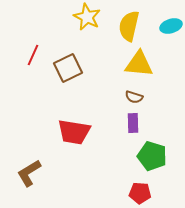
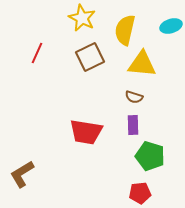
yellow star: moved 5 px left, 1 px down
yellow semicircle: moved 4 px left, 4 px down
red line: moved 4 px right, 2 px up
yellow triangle: moved 3 px right
brown square: moved 22 px right, 11 px up
purple rectangle: moved 2 px down
red trapezoid: moved 12 px right
green pentagon: moved 2 px left
brown L-shape: moved 7 px left, 1 px down
red pentagon: rotated 10 degrees counterclockwise
